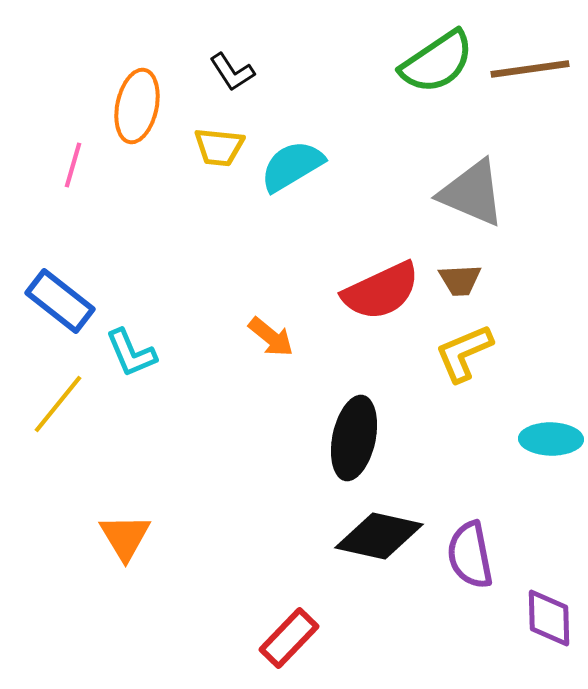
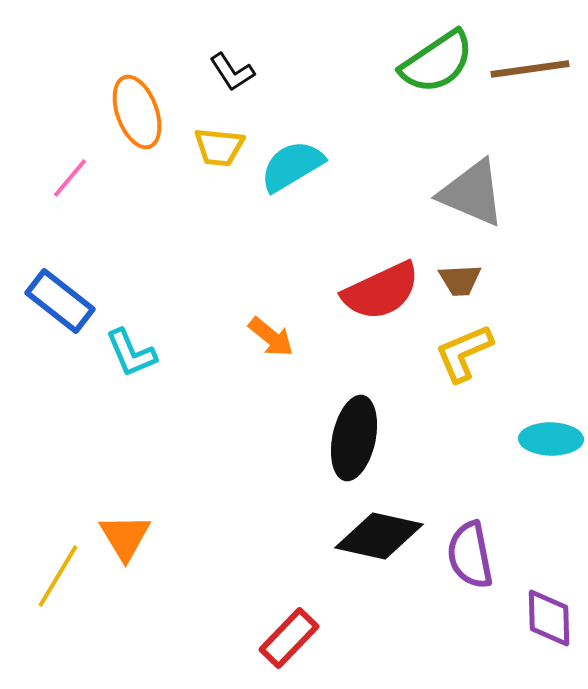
orange ellipse: moved 6 px down; rotated 32 degrees counterclockwise
pink line: moved 3 px left, 13 px down; rotated 24 degrees clockwise
yellow line: moved 172 px down; rotated 8 degrees counterclockwise
